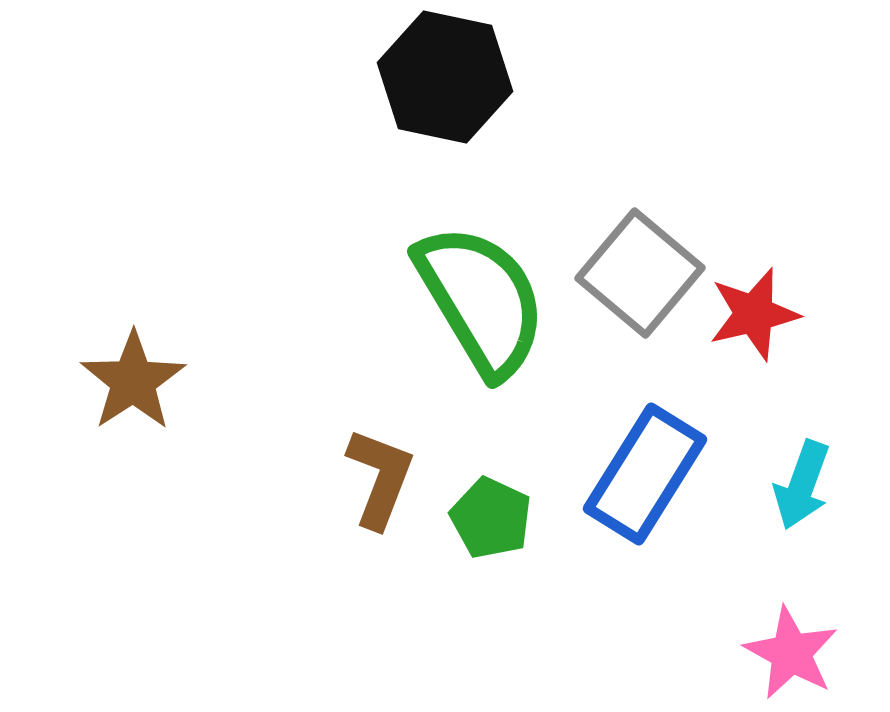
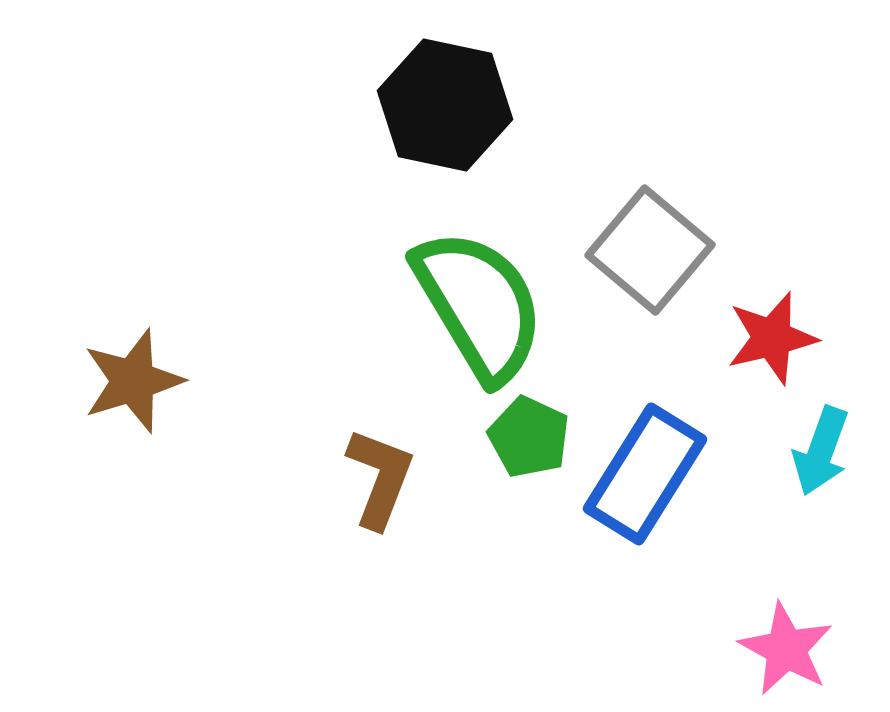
black hexagon: moved 28 px down
gray square: moved 10 px right, 23 px up
green semicircle: moved 2 px left, 5 px down
red star: moved 18 px right, 24 px down
brown star: rotated 16 degrees clockwise
cyan arrow: moved 19 px right, 34 px up
green pentagon: moved 38 px right, 81 px up
pink star: moved 5 px left, 4 px up
